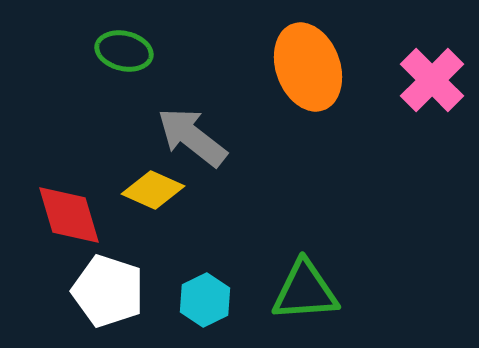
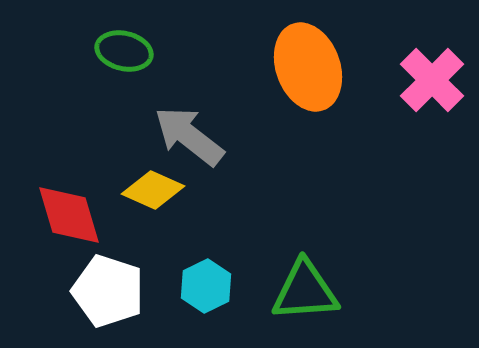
gray arrow: moved 3 px left, 1 px up
cyan hexagon: moved 1 px right, 14 px up
